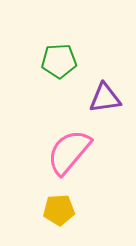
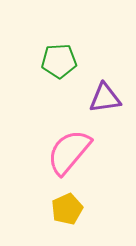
yellow pentagon: moved 8 px right, 1 px up; rotated 20 degrees counterclockwise
